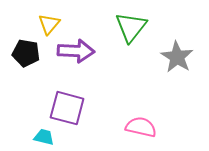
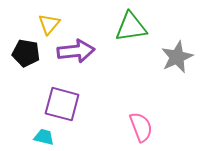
green triangle: rotated 44 degrees clockwise
purple arrow: rotated 9 degrees counterclockwise
gray star: rotated 16 degrees clockwise
purple square: moved 5 px left, 4 px up
pink semicircle: rotated 56 degrees clockwise
